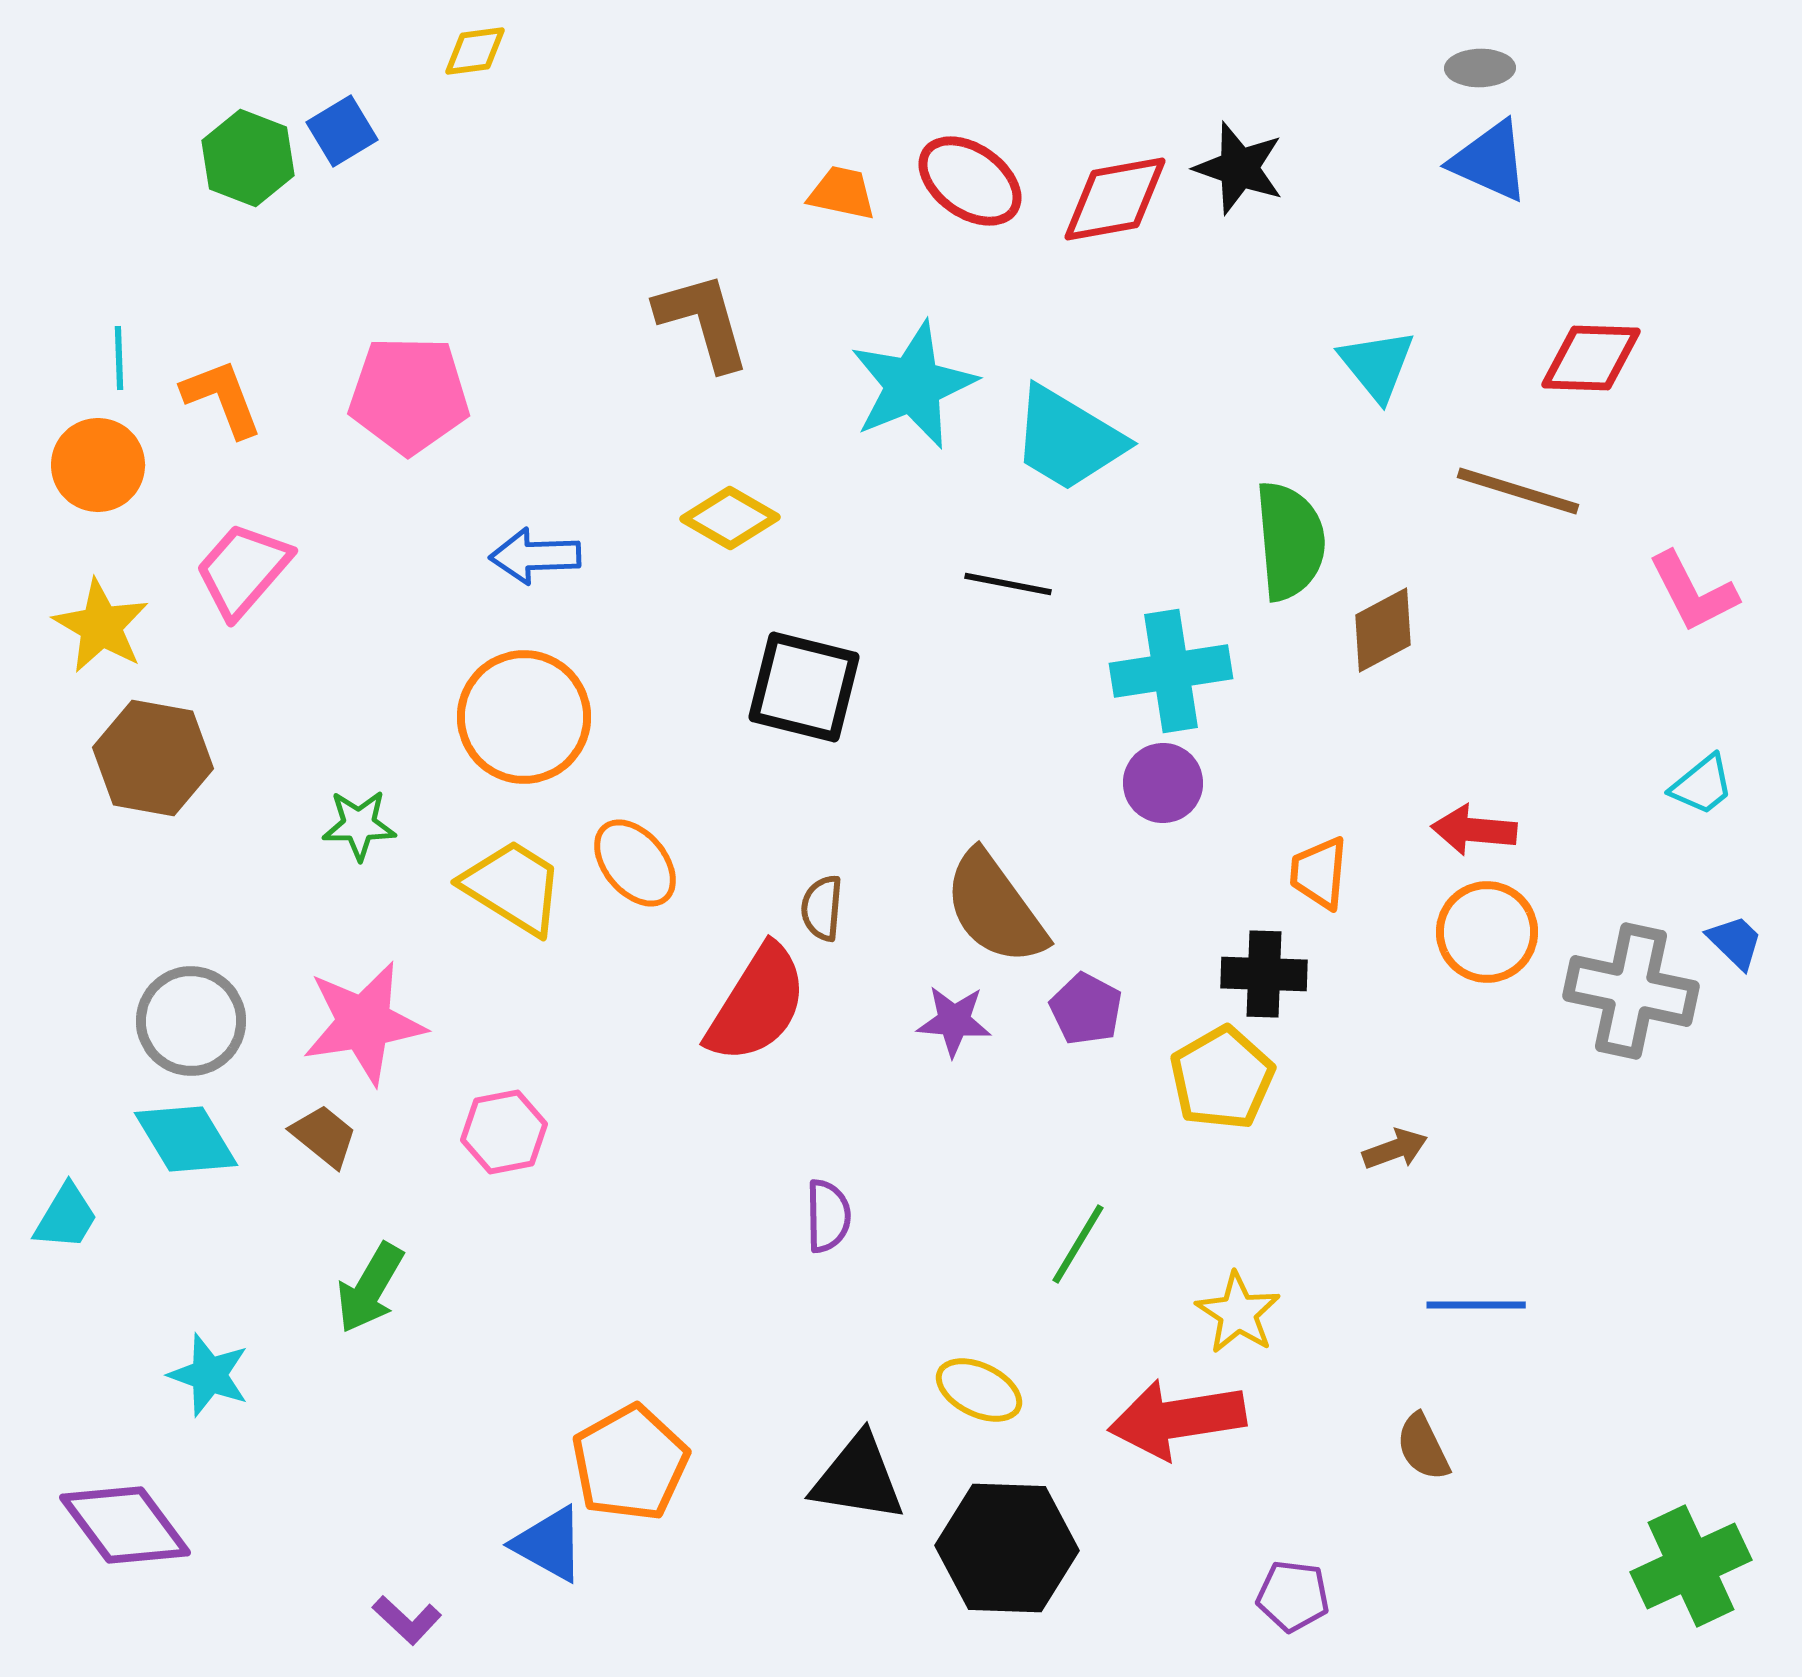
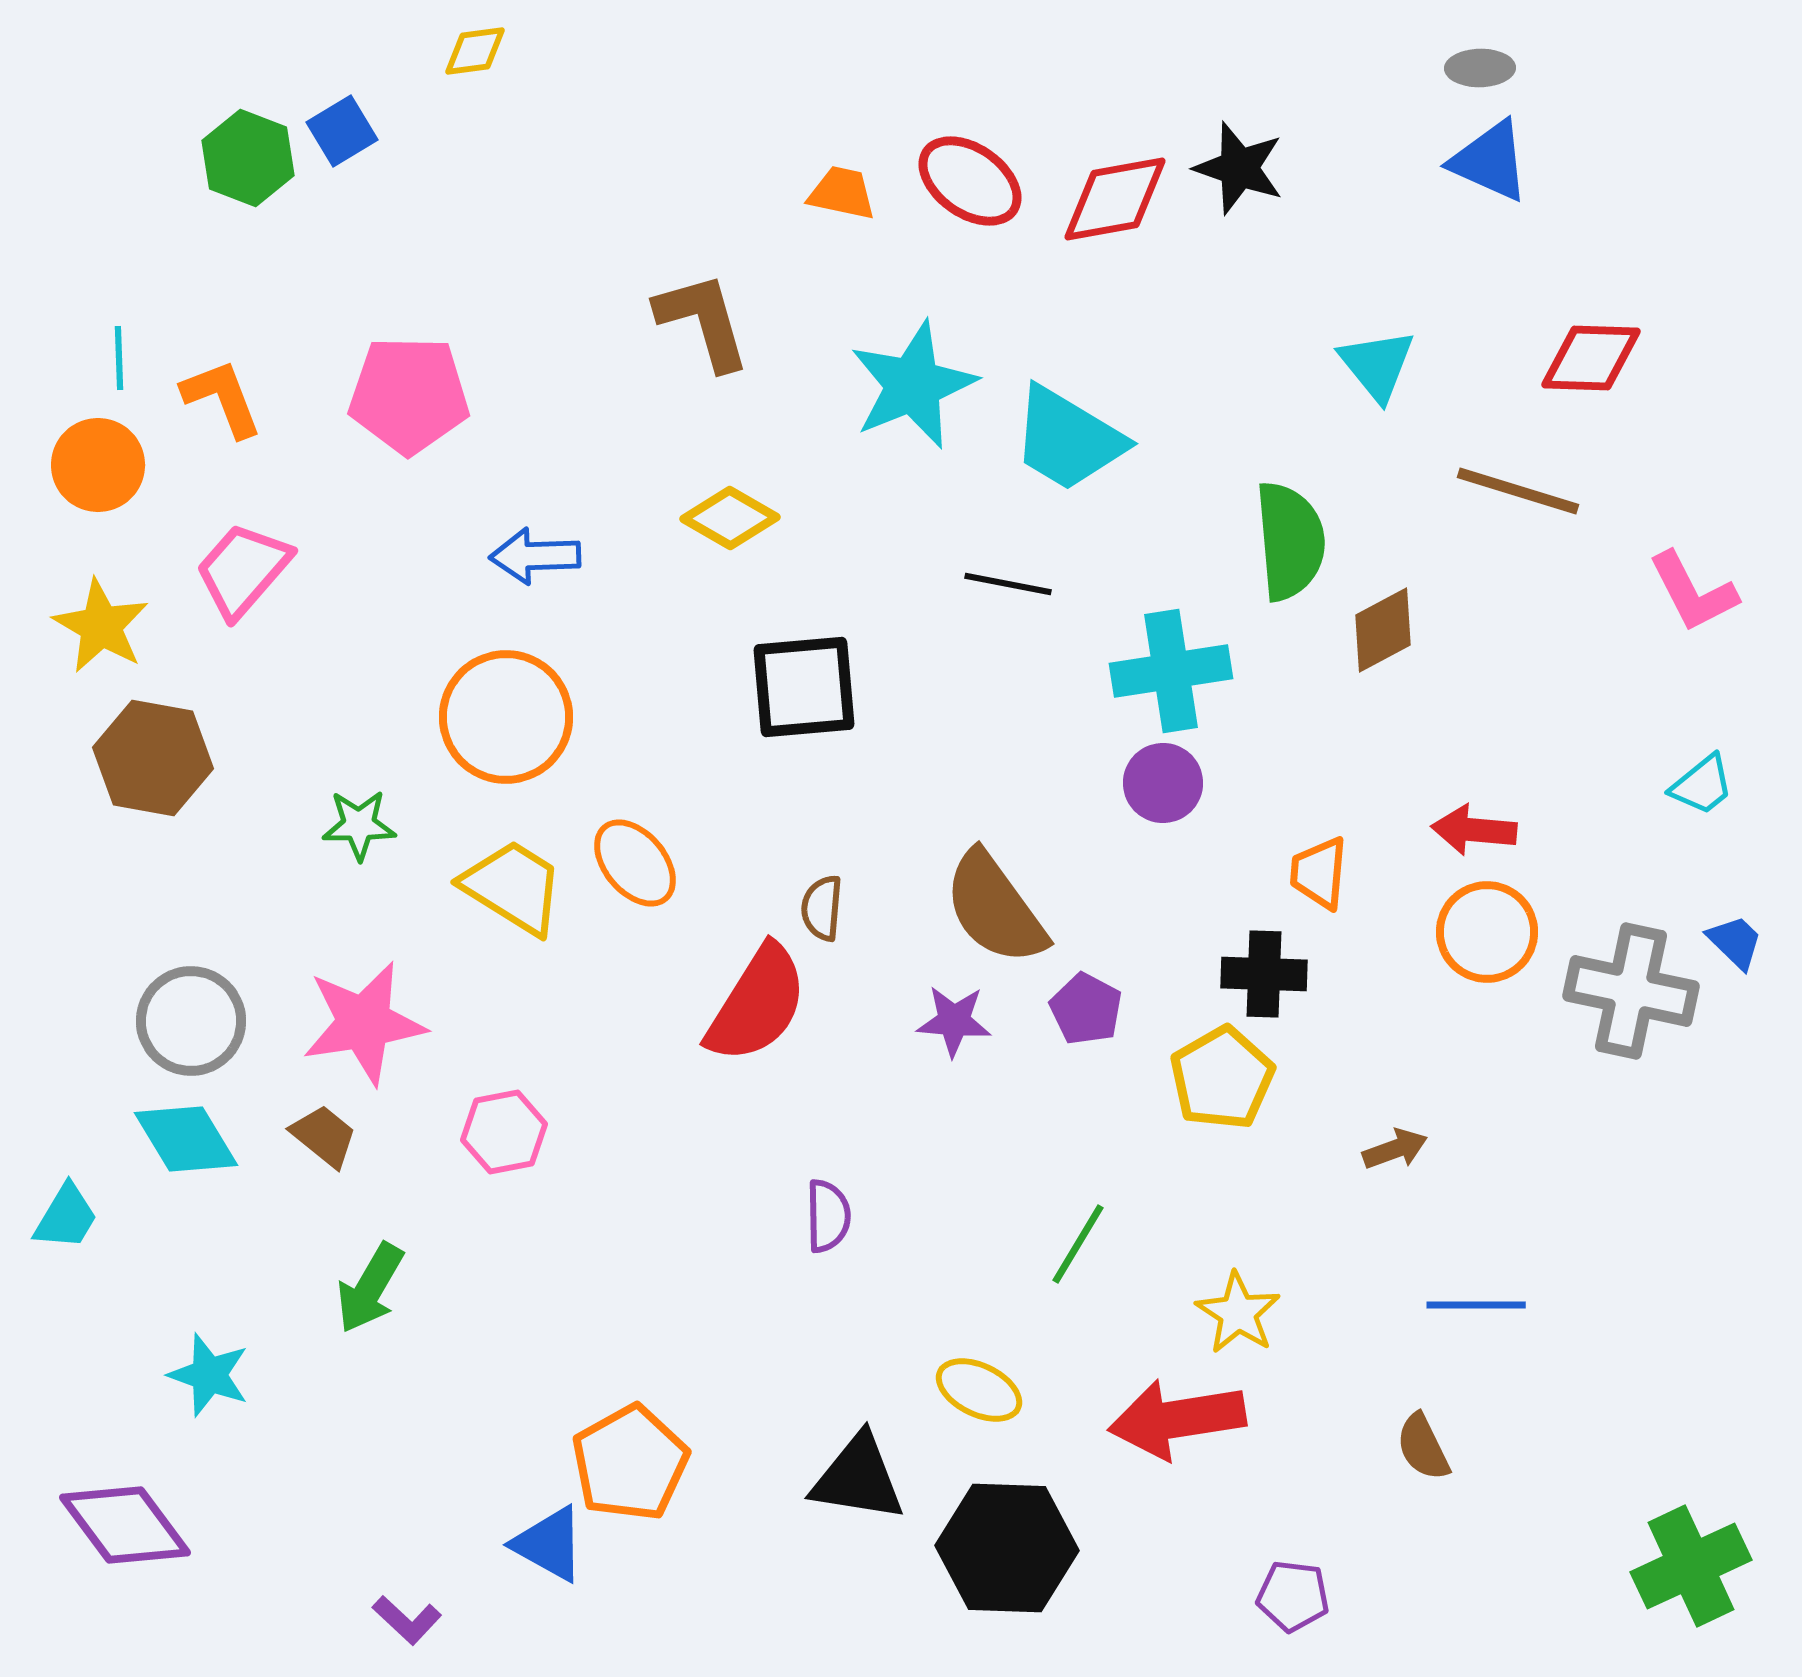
black square at (804, 687): rotated 19 degrees counterclockwise
orange circle at (524, 717): moved 18 px left
